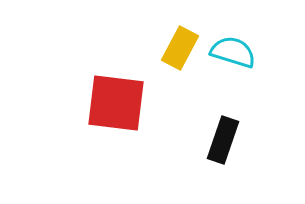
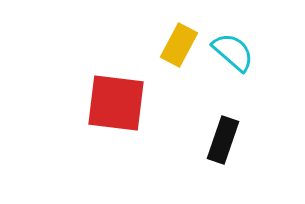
yellow rectangle: moved 1 px left, 3 px up
cyan semicircle: rotated 24 degrees clockwise
